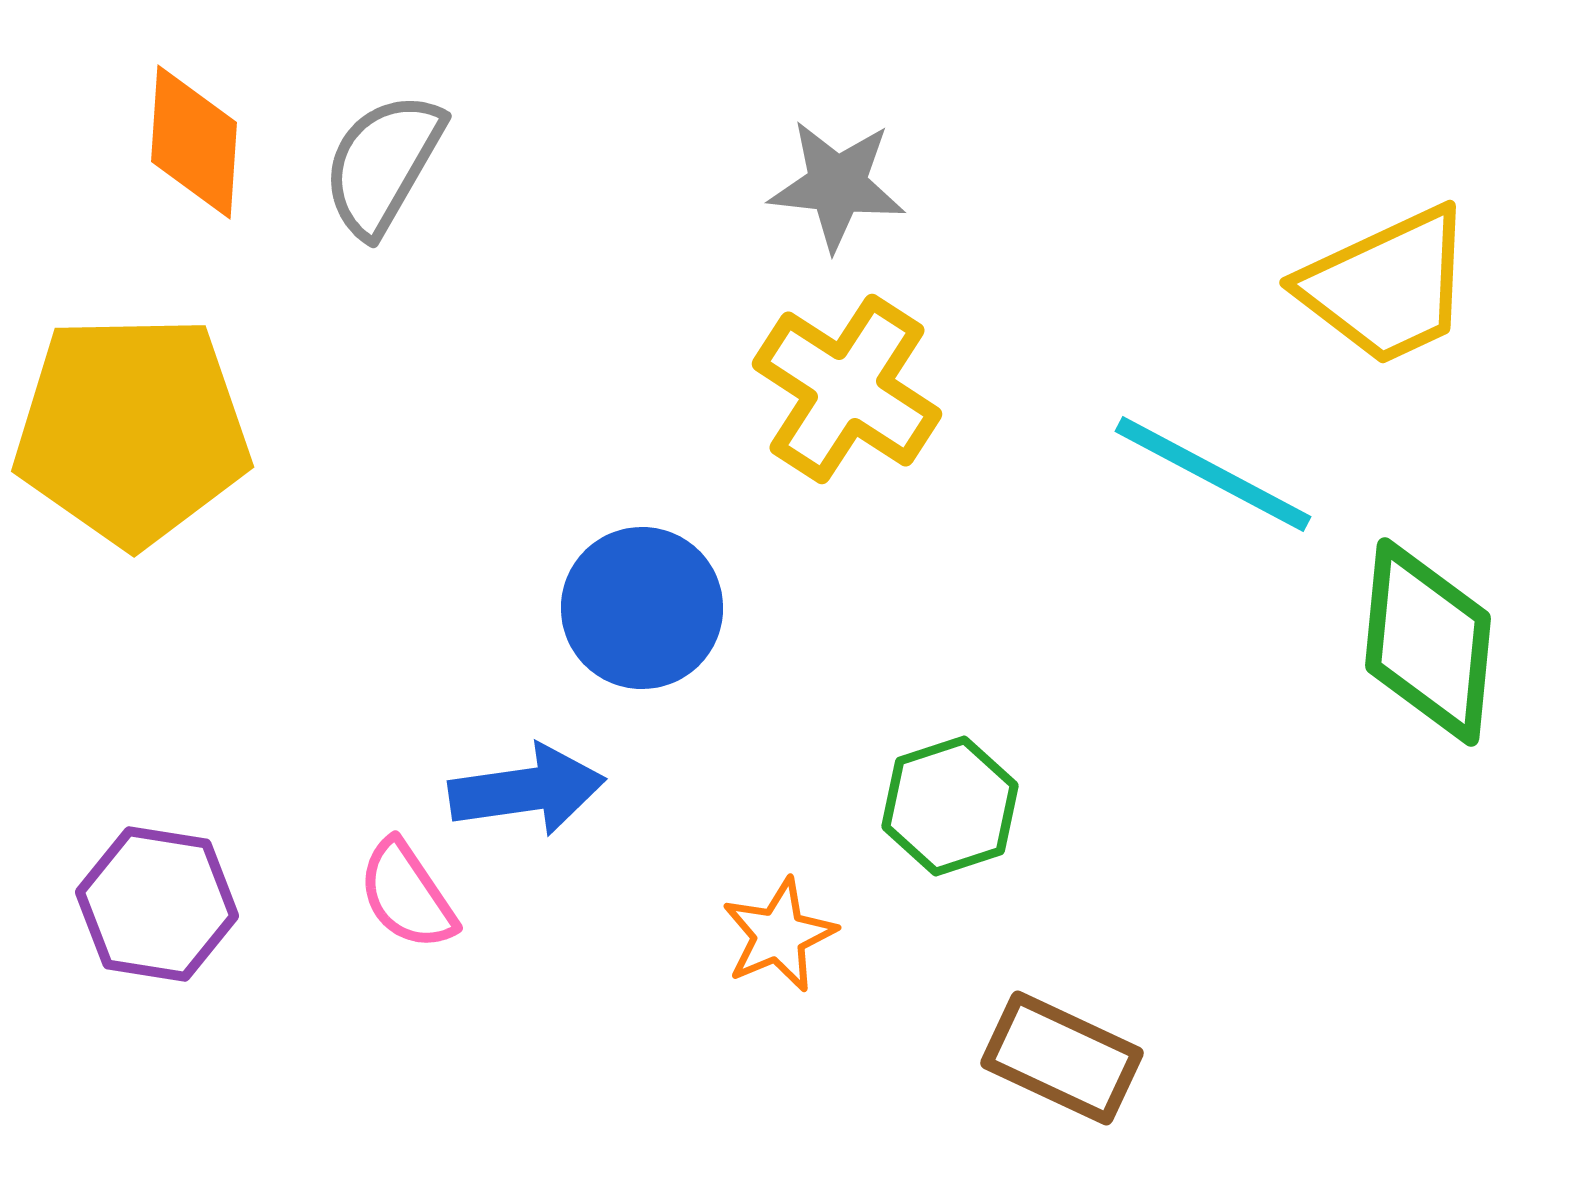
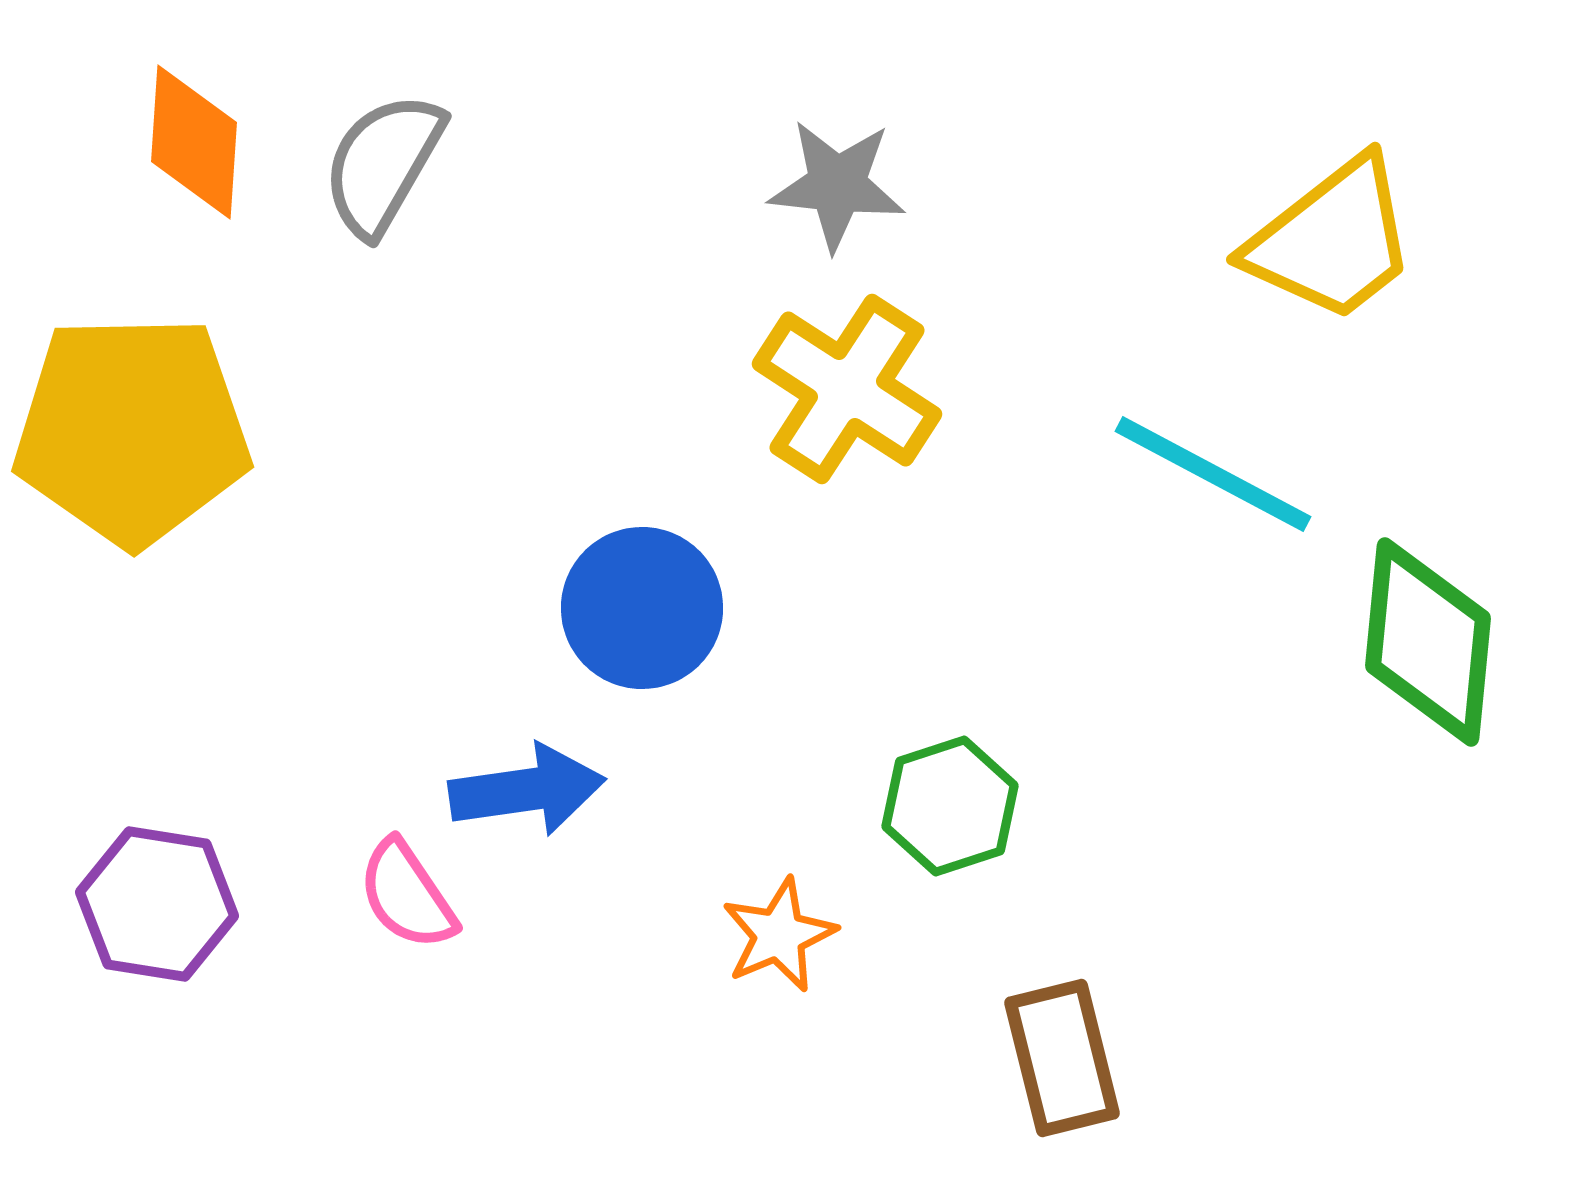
yellow trapezoid: moved 55 px left, 46 px up; rotated 13 degrees counterclockwise
brown rectangle: rotated 51 degrees clockwise
